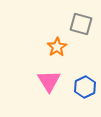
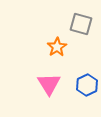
pink triangle: moved 3 px down
blue hexagon: moved 2 px right, 2 px up
